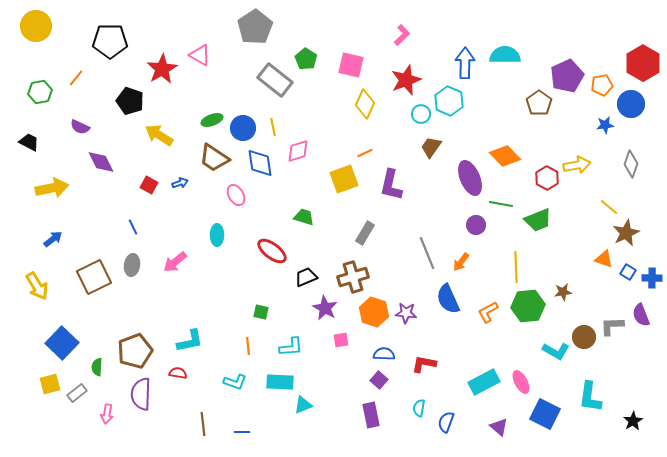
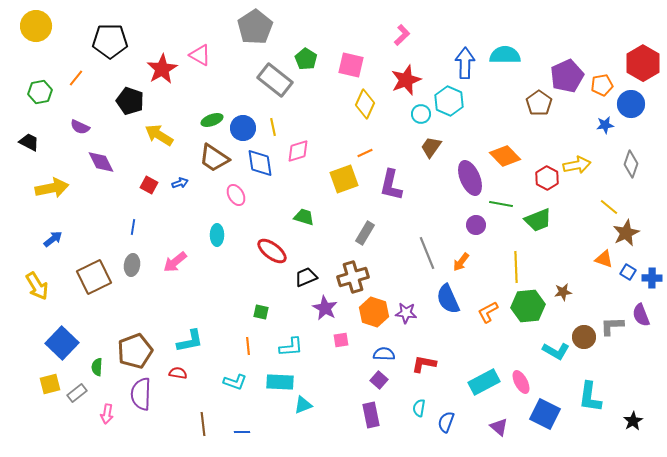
blue line at (133, 227): rotated 35 degrees clockwise
